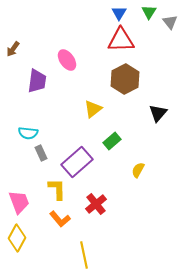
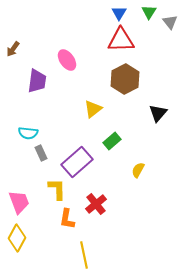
orange L-shape: moved 7 px right; rotated 50 degrees clockwise
